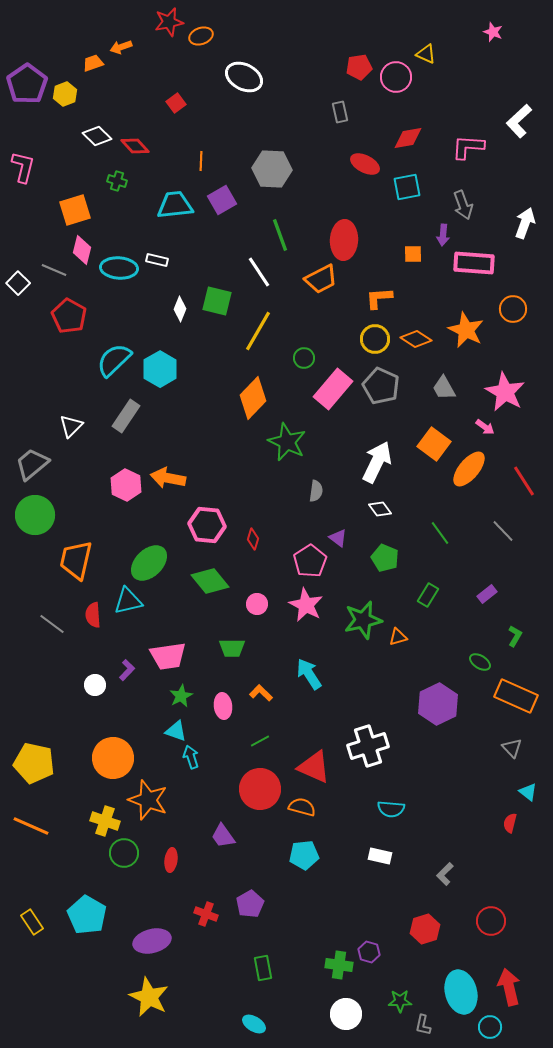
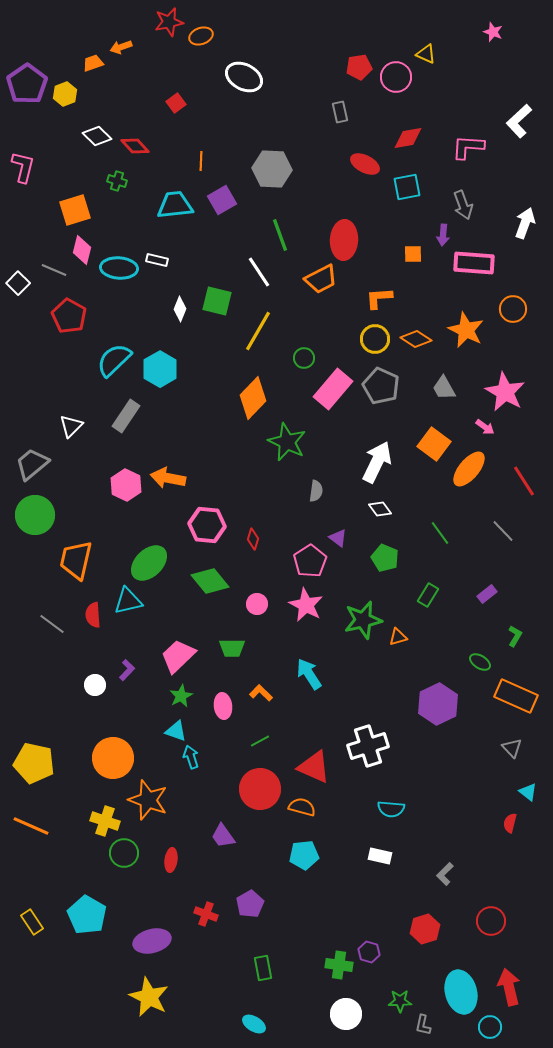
pink trapezoid at (168, 656): moved 10 px right; rotated 144 degrees clockwise
